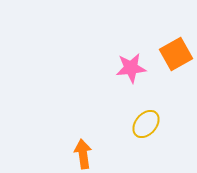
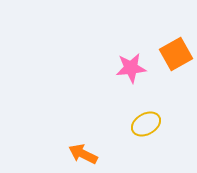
yellow ellipse: rotated 20 degrees clockwise
orange arrow: rotated 56 degrees counterclockwise
